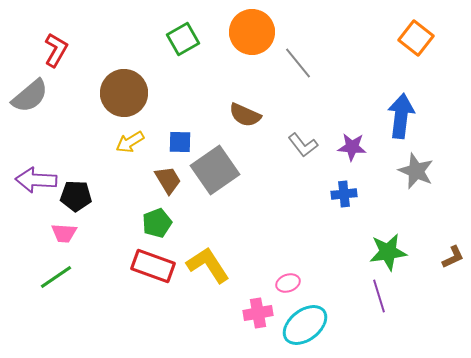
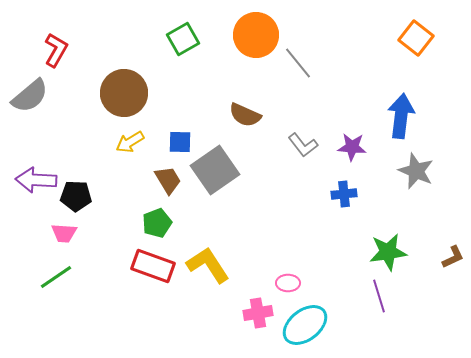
orange circle: moved 4 px right, 3 px down
pink ellipse: rotated 20 degrees clockwise
